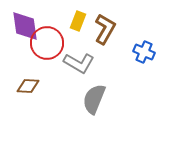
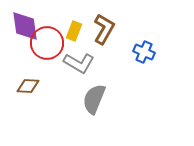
yellow rectangle: moved 4 px left, 10 px down
brown L-shape: moved 1 px left
